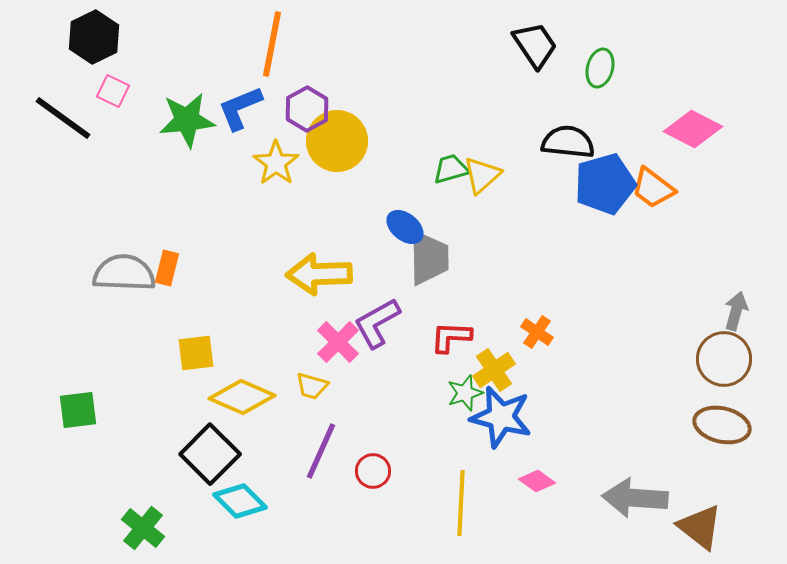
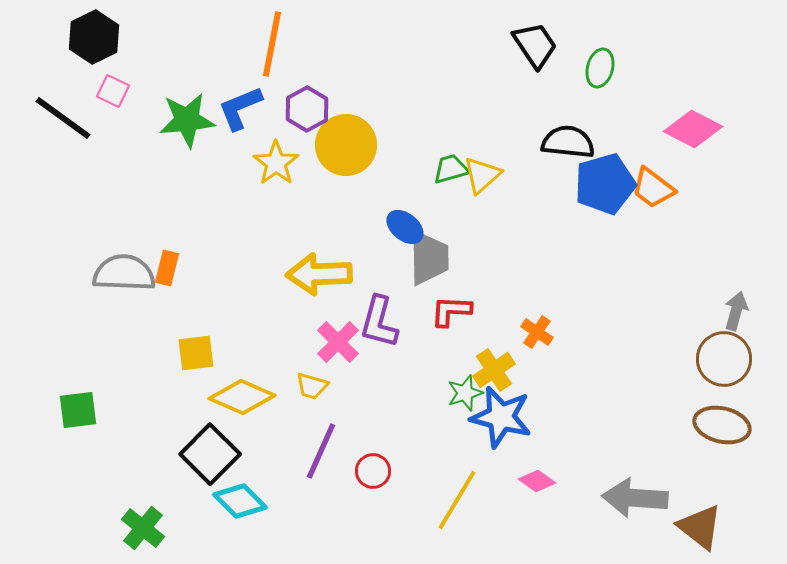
yellow circle at (337, 141): moved 9 px right, 4 px down
purple L-shape at (377, 323): moved 2 px right, 1 px up; rotated 46 degrees counterclockwise
red L-shape at (451, 337): moved 26 px up
yellow line at (461, 503): moved 4 px left, 3 px up; rotated 28 degrees clockwise
